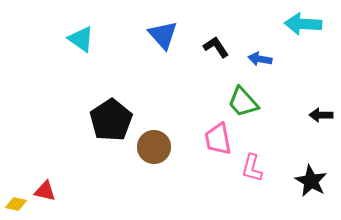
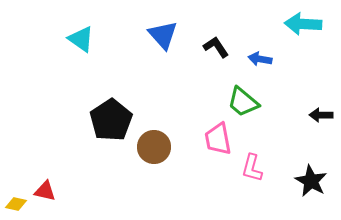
green trapezoid: rotated 8 degrees counterclockwise
